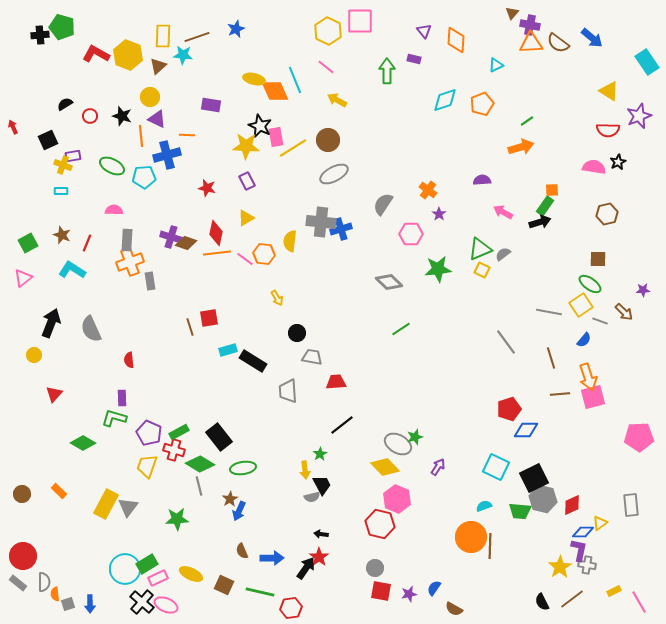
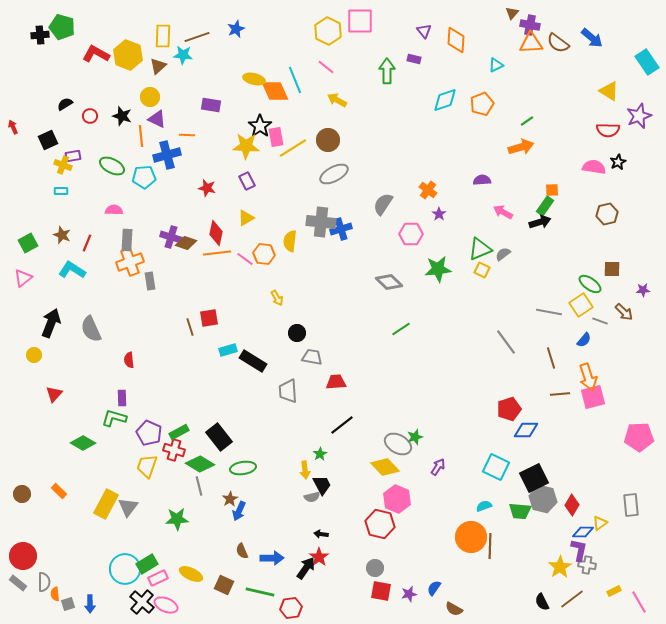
black star at (260, 126): rotated 10 degrees clockwise
brown square at (598, 259): moved 14 px right, 10 px down
red diamond at (572, 505): rotated 35 degrees counterclockwise
